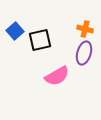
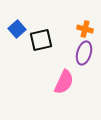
blue square: moved 2 px right, 2 px up
black square: moved 1 px right
pink semicircle: moved 7 px right, 6 px down; rotated 35 degrees counterclockwise
